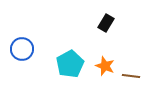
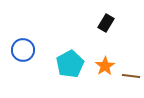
blue circle: moved 1 px right, 1 px down
orange star: rotated 18 degrees clockwise
